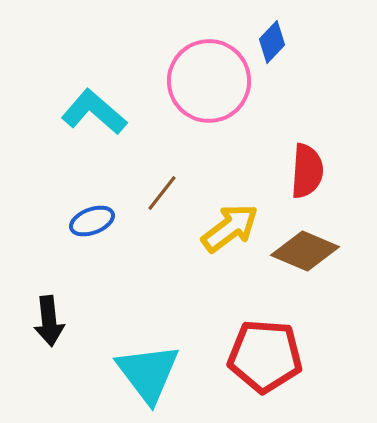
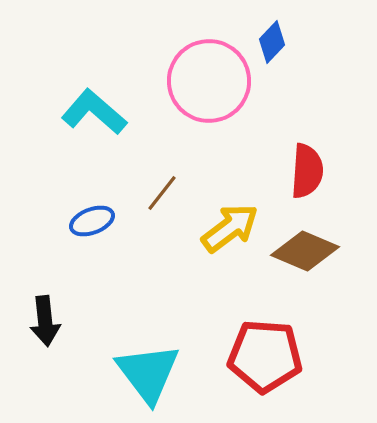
black arrow: moved 4 px left
